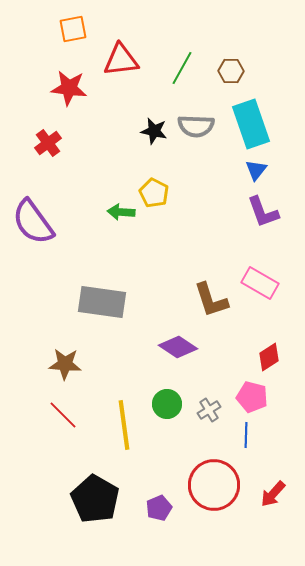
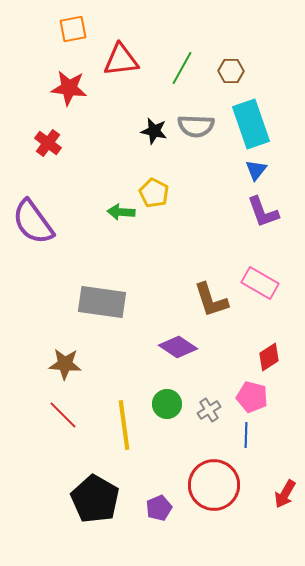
red cross: rotated 16 degrees counterclockwise
red arrow: moved 12 px right; rotated 12 degrees counterclockwise
